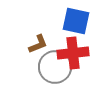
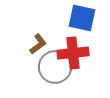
blue square: moved 6 px right, 3 px up
brown L-shape: rotated 15 degrees counterclockwise
